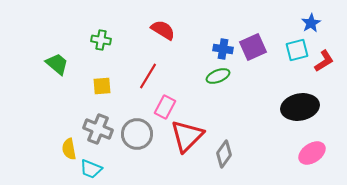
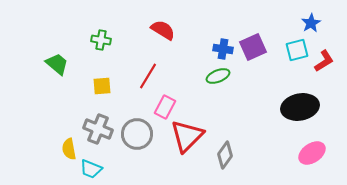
gray diamond: moved 1 px right, 1 px down
